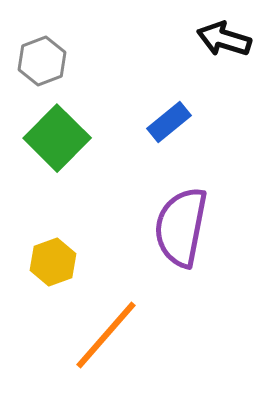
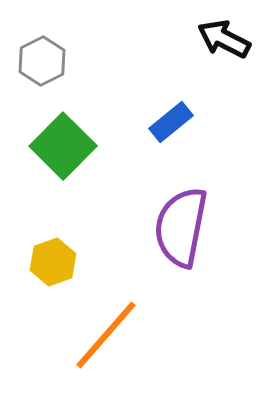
black arrow: rotated 10 degrees clockwise
gray hexagon: rotated 6 degrees counterclockwise
blue rectangle: moved 2 px right
green square: moved 6 px right, 8 px down
